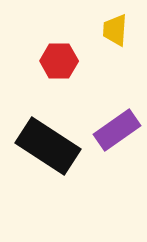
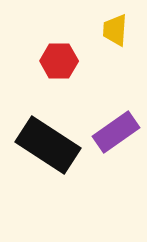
purple rectangle: moved 1 px left, 2 px down
black rectangle: moved 1 px up
